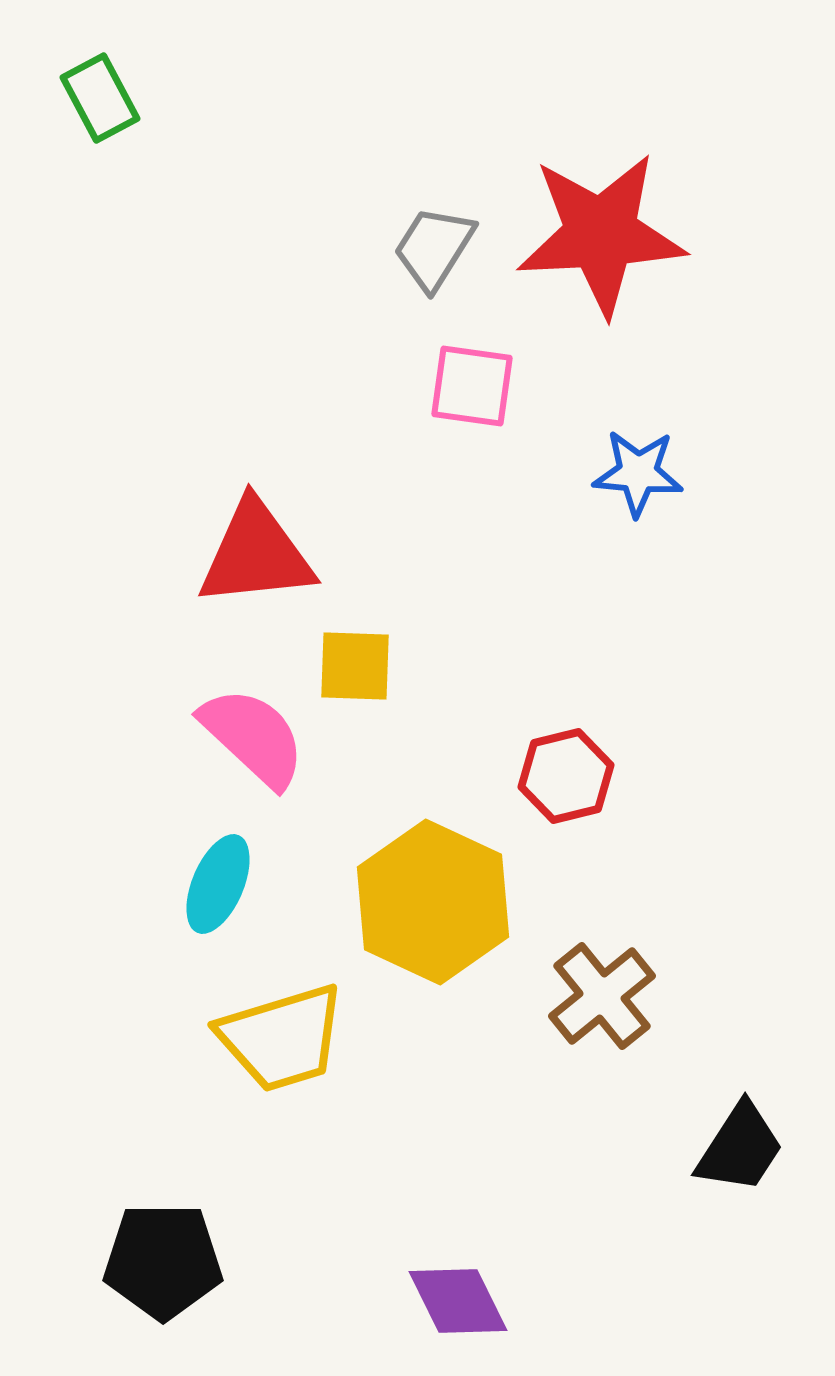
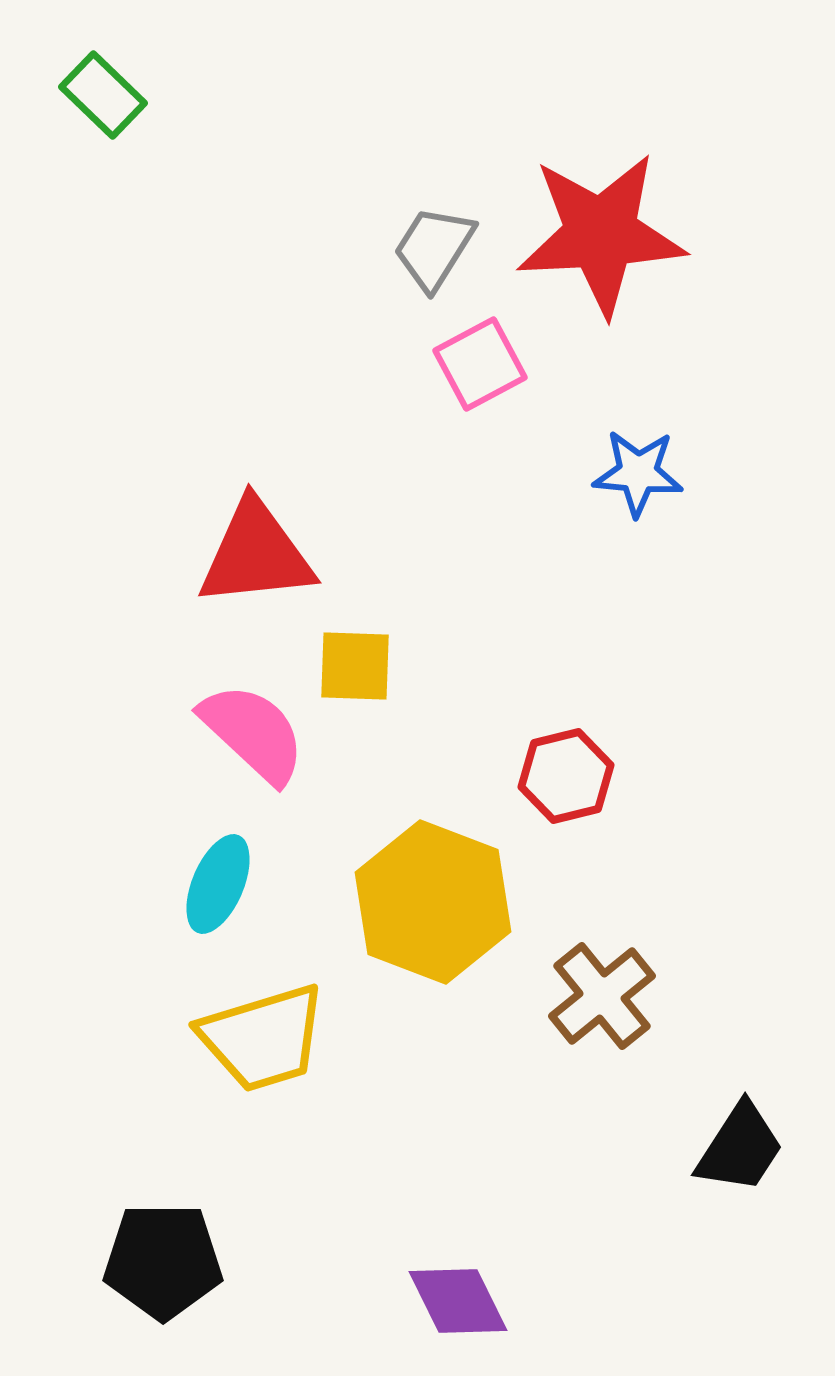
green rectangle: moved 3 px right, 3 px up; rotated 18 degrees counterclockwise
pink square: moved 8 px right, 22 px up; rotated 36 degrees counterclockwise
pink semicircle: moved 4 px up
yellow hexagon: rotated 4 degrees counterclockwise
yellow trapezoid: moved 19 px left
